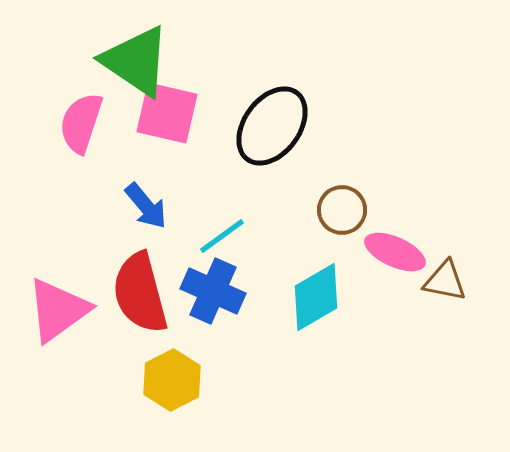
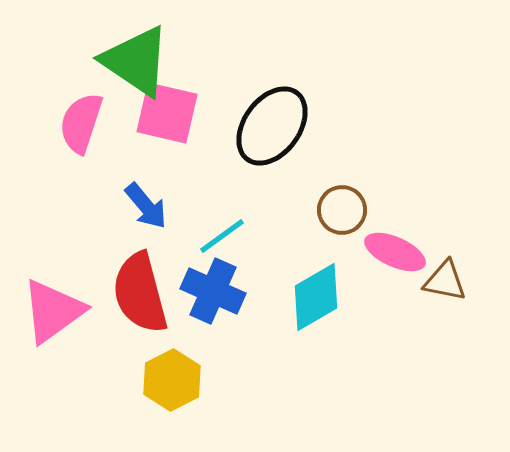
pink triangle: moved 5 px left, 1 px down
